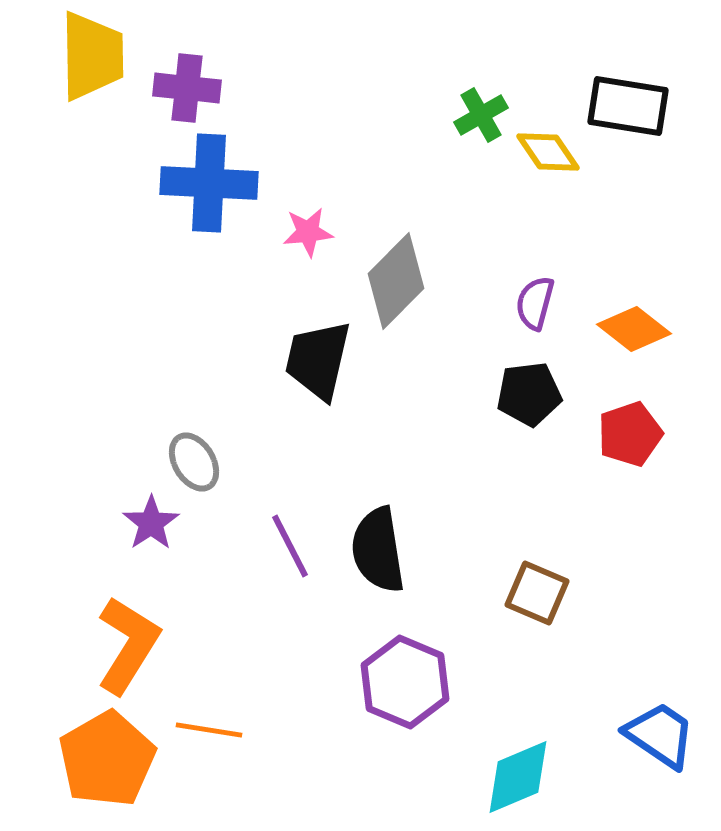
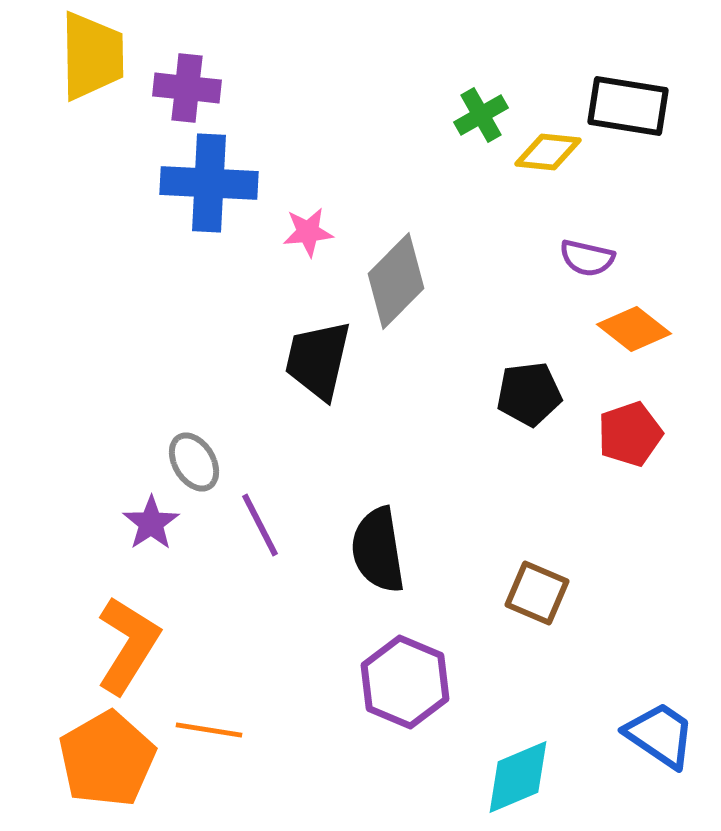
yellow diamond: rotated 50 degrees counterclockwise
purple semicircle: moved 52 px right, 45 px up; rotated 92 degrees counterclockwise
purple line: moved 30 px left, 21 px up
